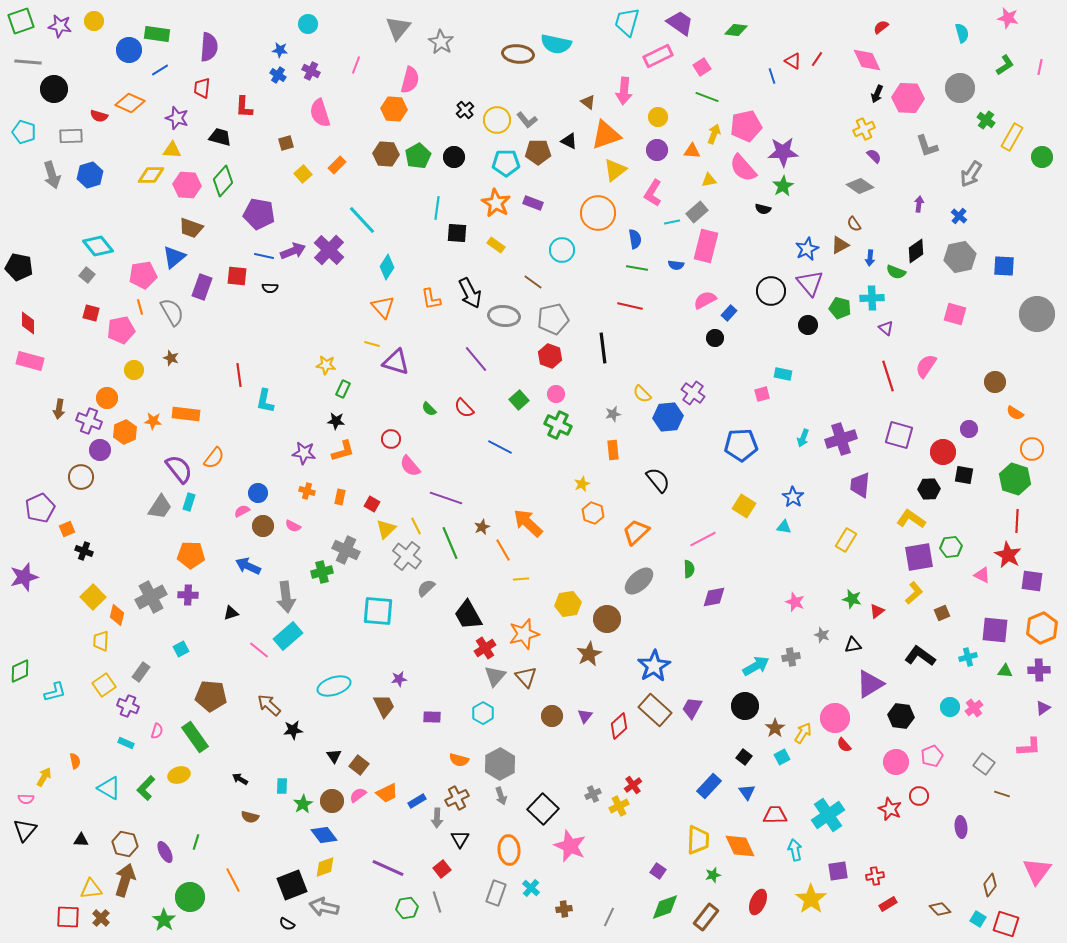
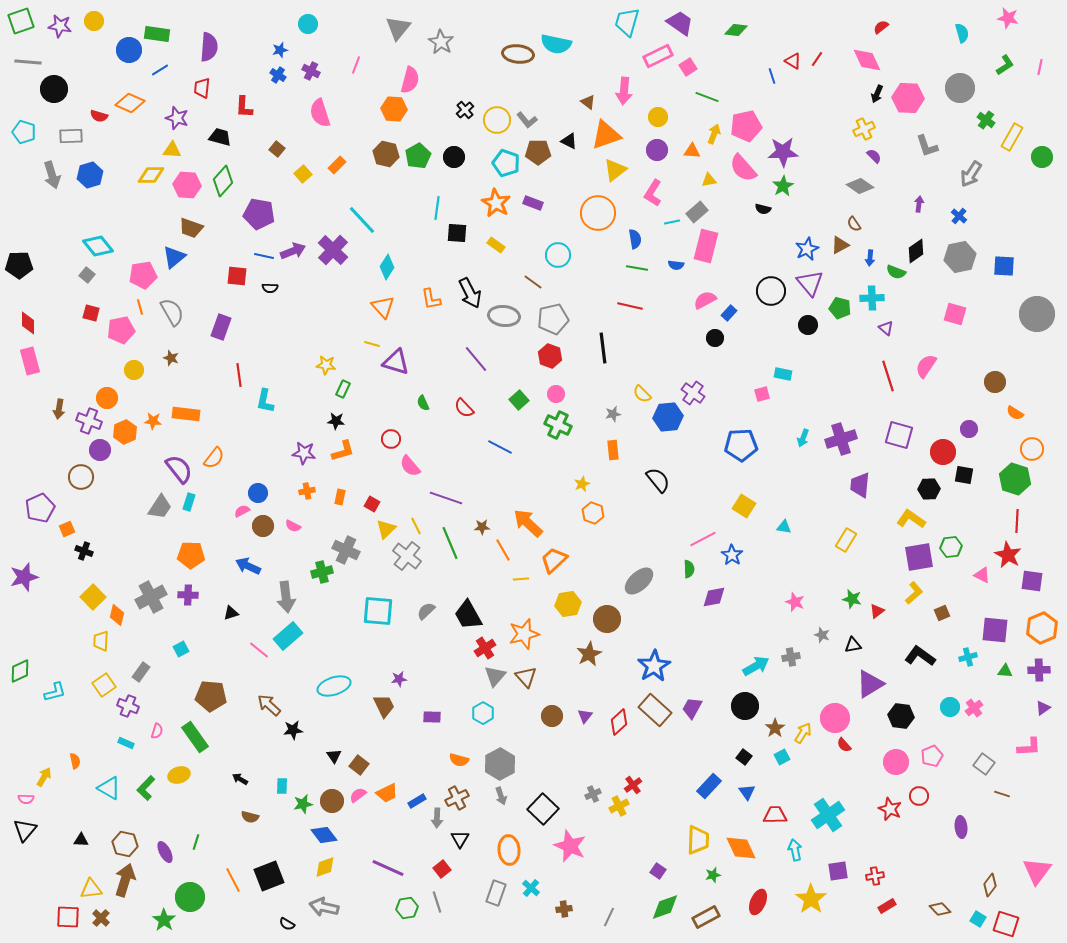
blue star at (280, 50): rotated 21 degrees counterclockwise
pink square at (702, 67): moved 14 px left
brown square at (286, 143): moved 9 px left, 6 px down; rotated 35 degrees counterclockwise
brown hexagon at (386, 154): rotated 10 degrees clockwise
cyan pentagon at (506, 163): rotated 20 degrees clockwise
purple cross at (329, 250): moved 4 px right
cyan circle at (562, 250): moved 4 px left, 5 px down
black pentagon at (19, 267): moved 2 px up; rotated 12 degrees counterclockwise
purple rectangle at (202, 287): moved 19 px right, 40 px down
pink rectangle at (30, 361): rotated 60 degrees clockwise
green semicircle at (429, 409): moved 6 px left, 6 px up; rotated 21 degrees clockwise
orange cross at (307, 491): rotated 28 degrees counterclockwise
blue star at (793, 497): moved 61 px left, 58 px down
brown star at (482, 527): rotated 21 degrees clockwise
orange trapezoid at (636, 532): moved 82 px left, 28 px down
gray semicircle at (426, 588): moved 23 px down
red diamond at (619, 726): moved 4 px up
green star at (303, 804): rotated 18 degrees clockwise
orange diamond at (740, 846): moved 1 px right, 2 px down
black square at (292, 885): moved 23 px left, 9 px up
red rectangle at (888, 904): moved 1 px left, 2 px down
brown rectangle at (706, 917): rotated 24 degrees clockwise
